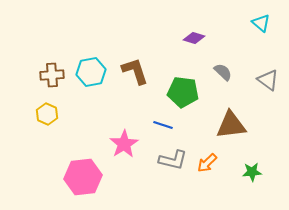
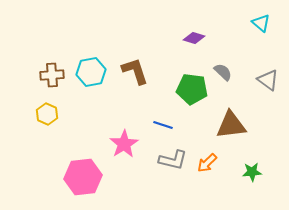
green pentagon: moved 9 px right, 3 px up
